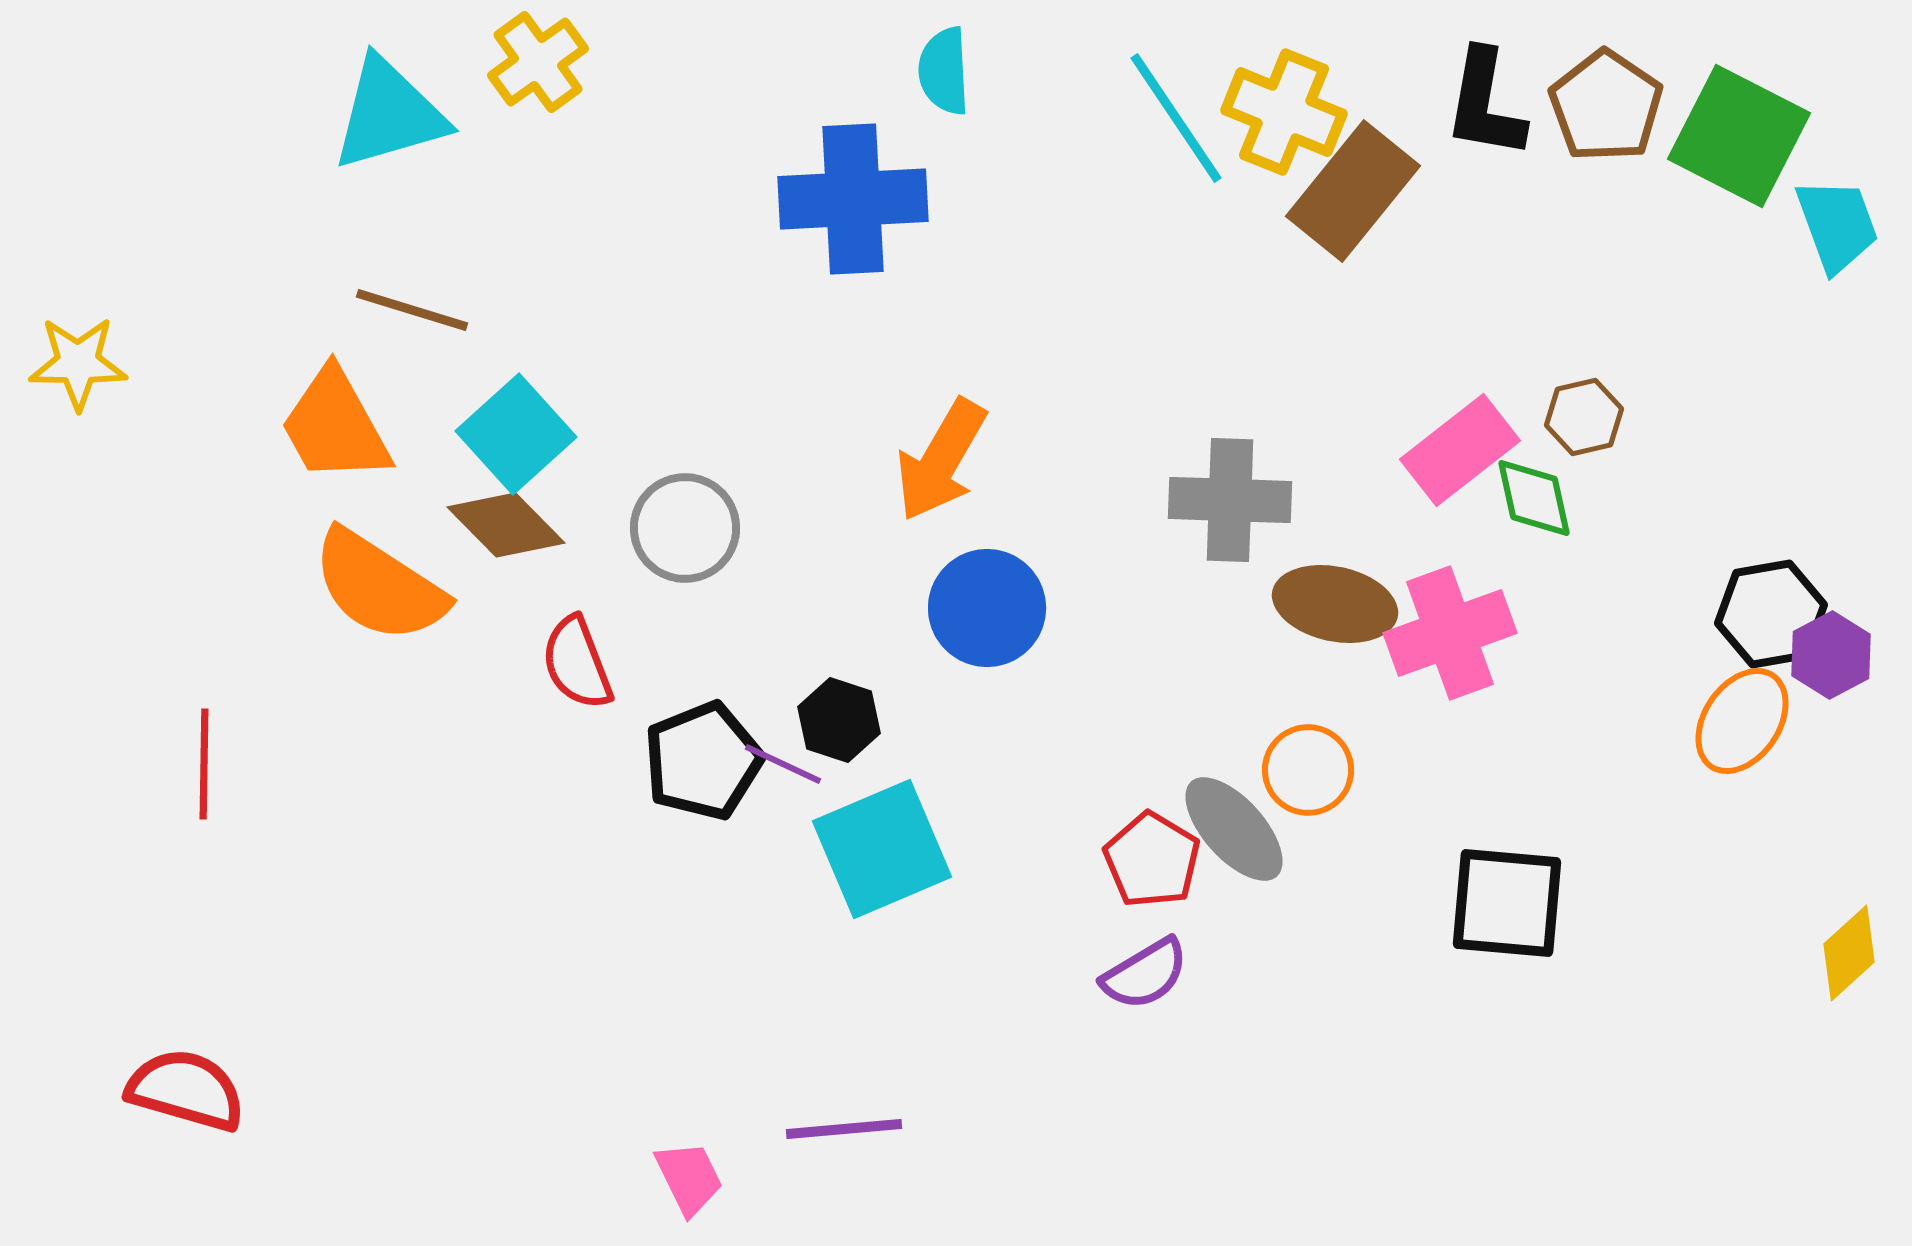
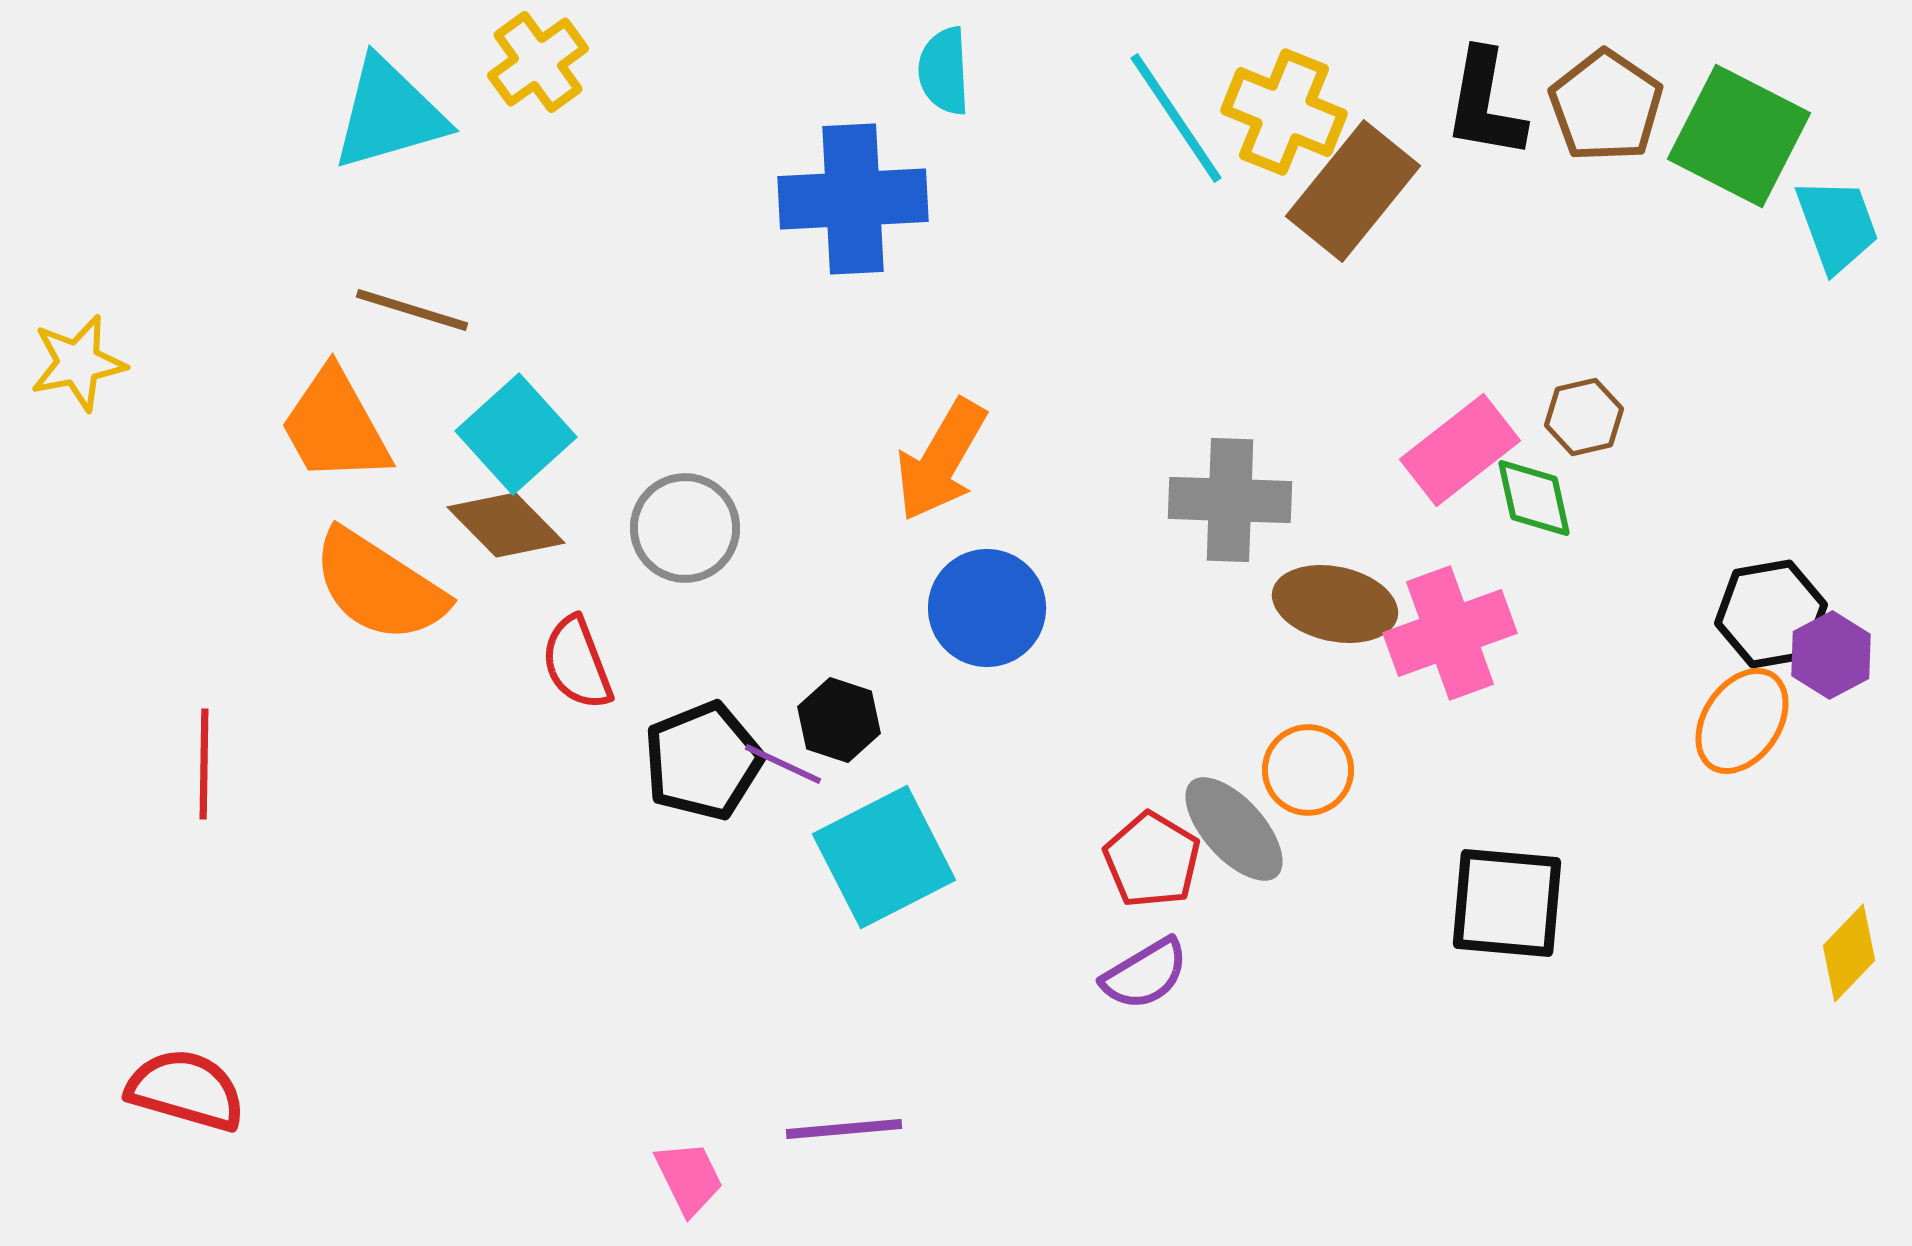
yellow star at (78, 363): rotated 12 degrees counterclockwise
cyan square at (882, 849): moved 2 px right, 8 px down; rotated 4 degrees counterclockwise
yellow diamond at (1849, 953): rotated 4 degrees counterclockwise
